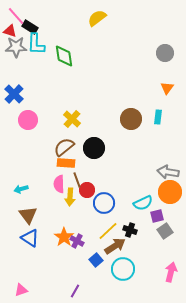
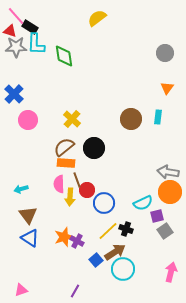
black cross: moved 4 px left, 1 px up
orange star: rotated 18 degrees clockwise
brown arrow: moved 6 px down
